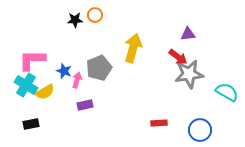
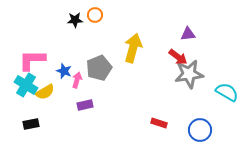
red rectangle: rotated 21 degrees clockwise
